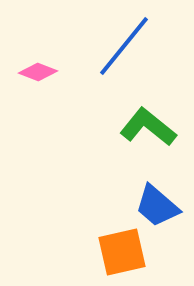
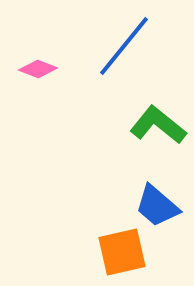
pink diamond: moved 3 px up
green L-shape: moved 10 px right, 2 px up
